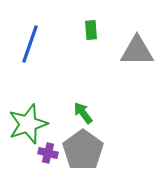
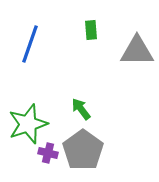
green arrow: moved 2 px left, 4 px up
